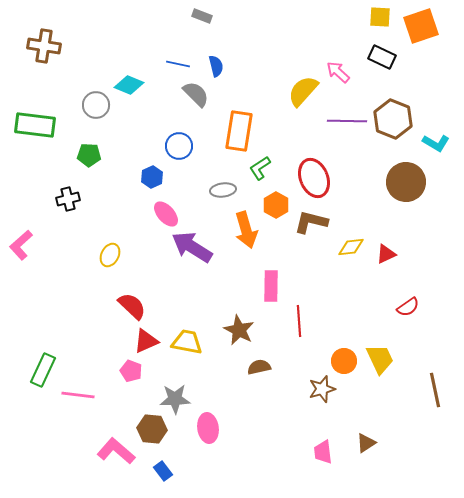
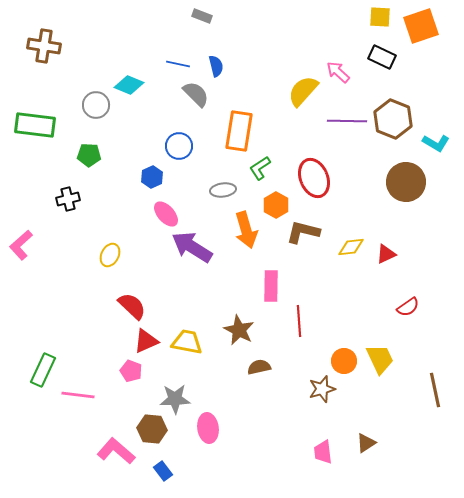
brown L-shape at (311, 222): moved 8 px left, 10 px down
